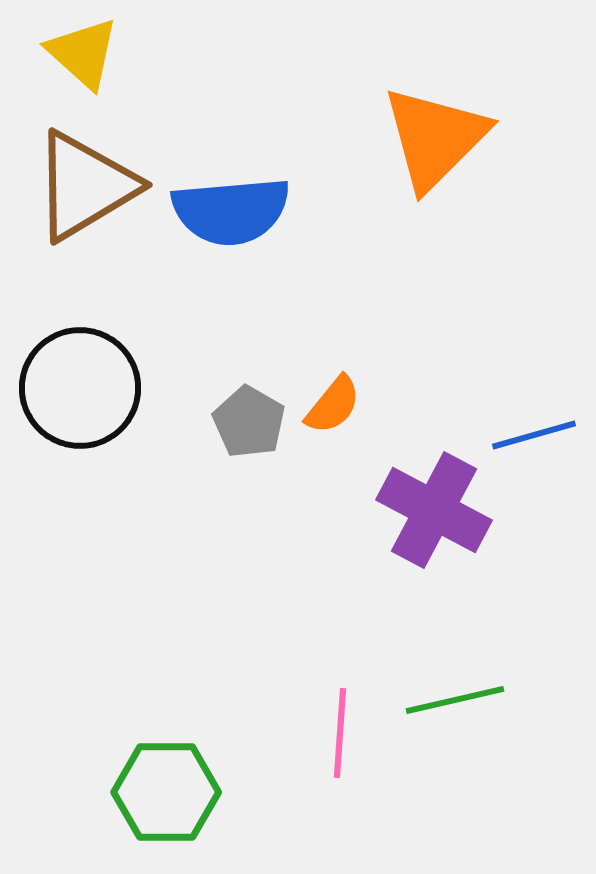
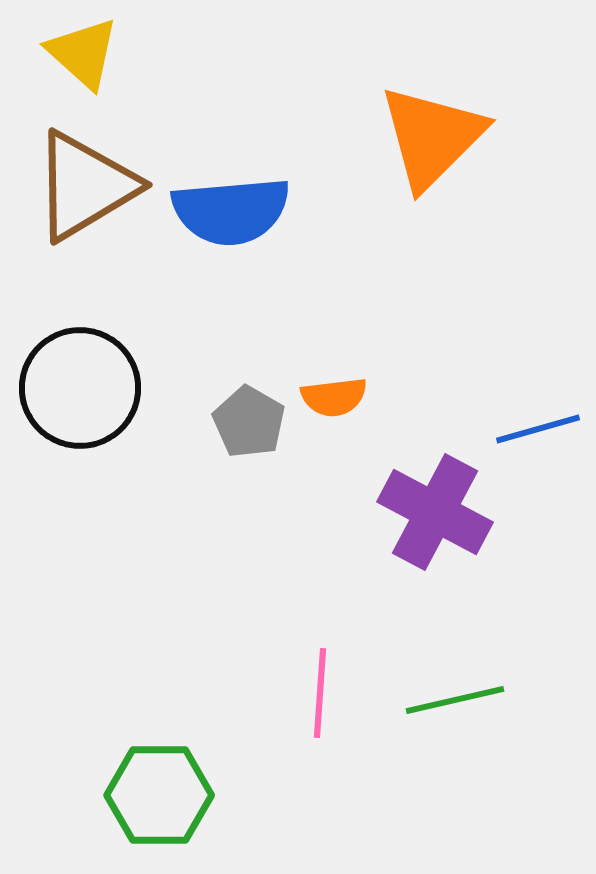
orange triangle: moved 3 px left, 1 px up
orange semicircle: moved 1 px right, 8 px up; rotated 44 degrees clockwise
blue line: moved 4 px right, 6 px up
purple cross: moved 1 px right, 2 px down
pink line: moved 20 px left, 40 px up
green hexagon: moved 7 px left, 3 px down
